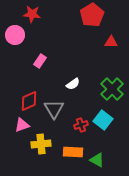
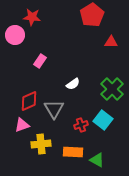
red star: moved 3 px down
